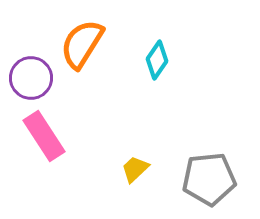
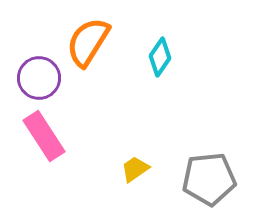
orange semicircle: moved 6 px right, 2 px up
cyan diamond: moved 3 px right, 3 px up
purple circle: moved 8 px right
yellow trapezoid: rotated 8 degrees clockwise
